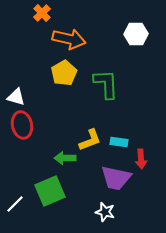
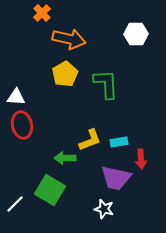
yellow pentagon: moved 1 px right, 1 px down
white triangle: rotated 12 degrees counterclockwise
cyan rectangle: rotated 18 degrees counterclockwise
green square: moved 1 px up; rotated 36 degrees counterclockwise
white star: moved 1 px left, 3 px up
